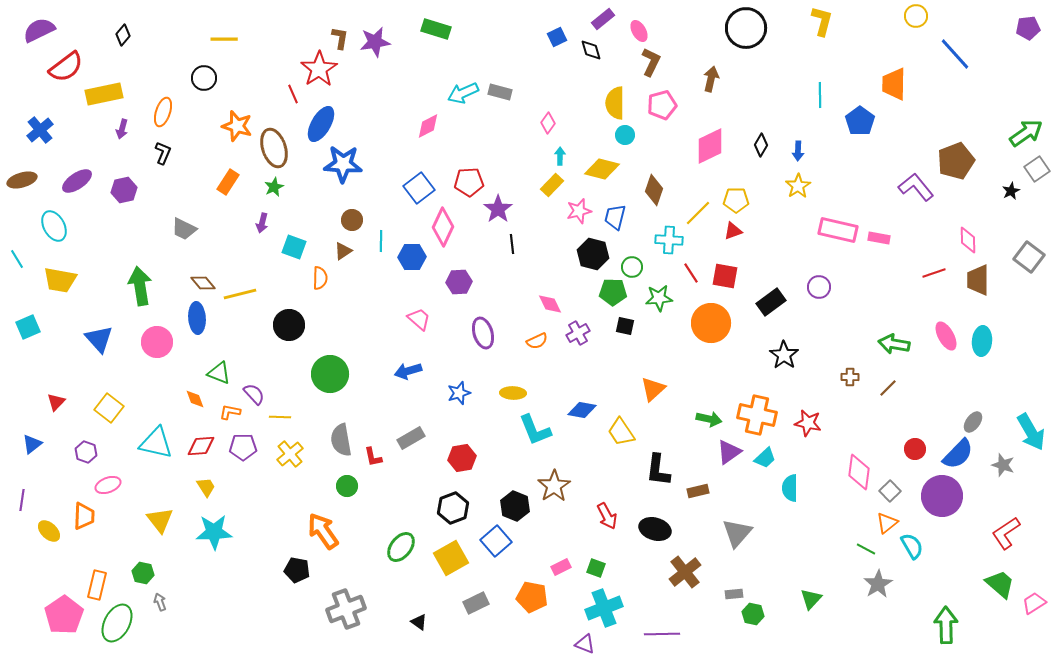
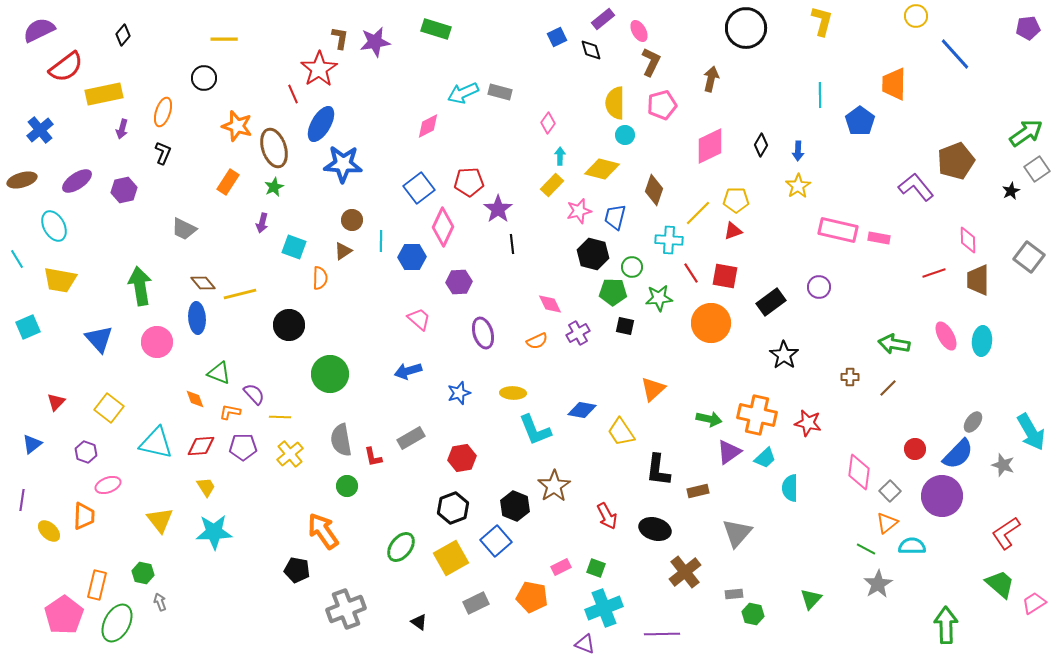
cyan semicircle at (912, 546): rotated 60 degrees counterclockwise
